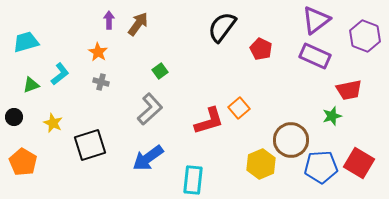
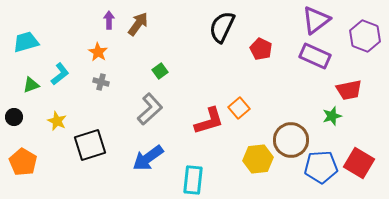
black semicircle: rotated 12 degrees counterclockwise
yellow star: moved 4 px right, 2 px up
yellow hexagon: moved 3 px left, 5 px up; rotated 16 degrees clockwise
